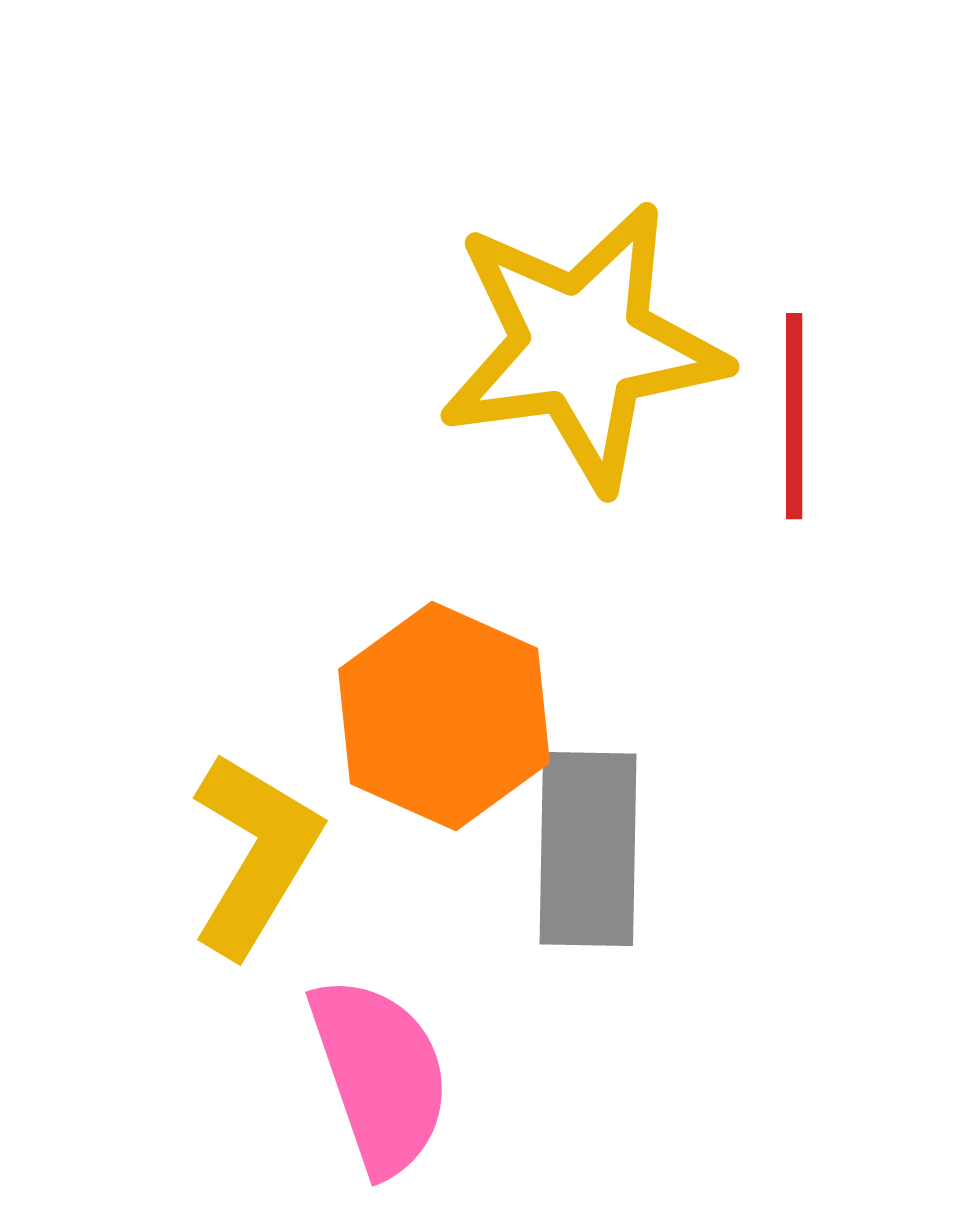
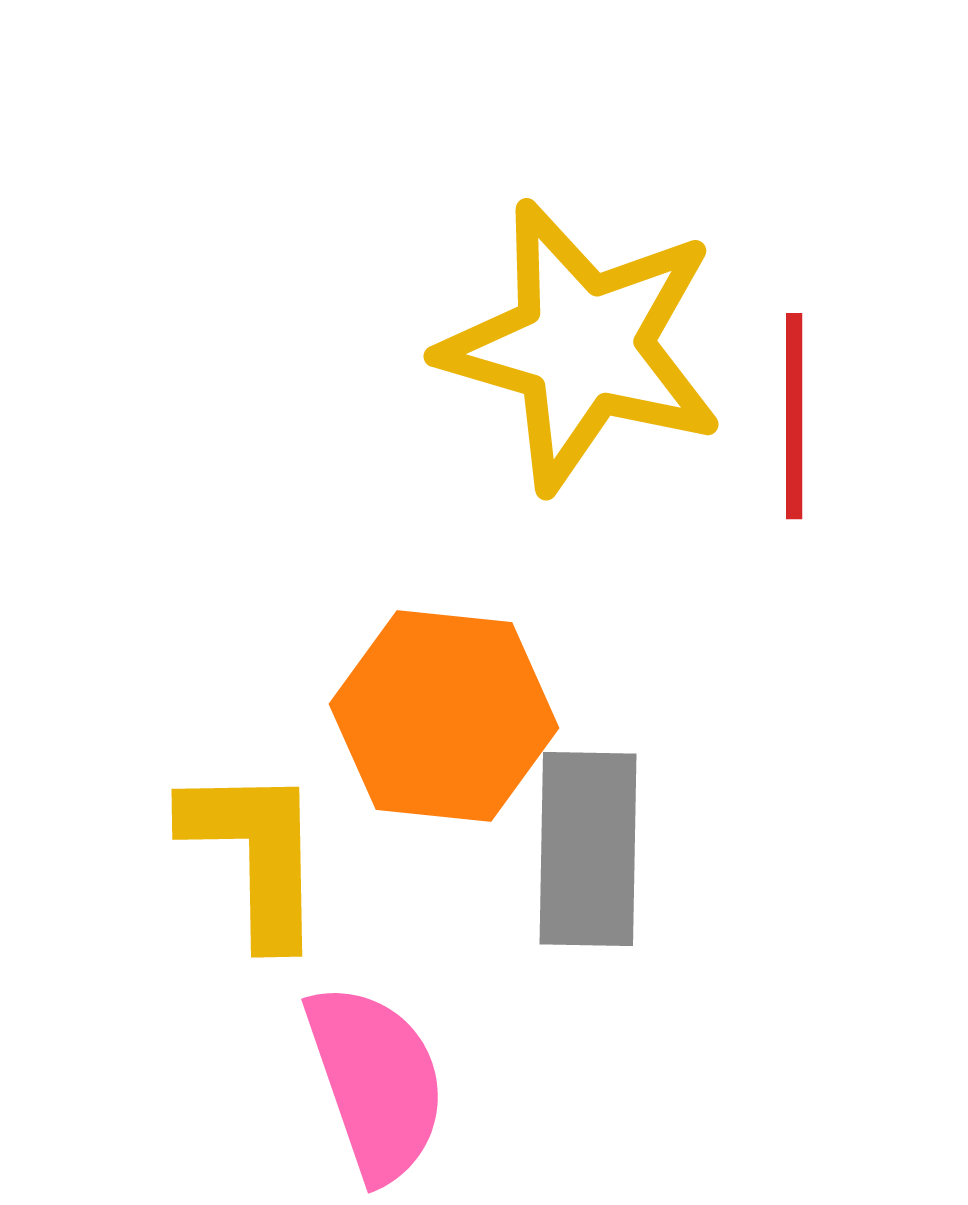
yellow star: rotated 24 degrees clockwise
orange hexagon: rotated 18 degrees counterclockwise
yellow L-shape: rotated 32 degrees counterclockwise
pink semicircle: moved 4 px left, 7 px down
